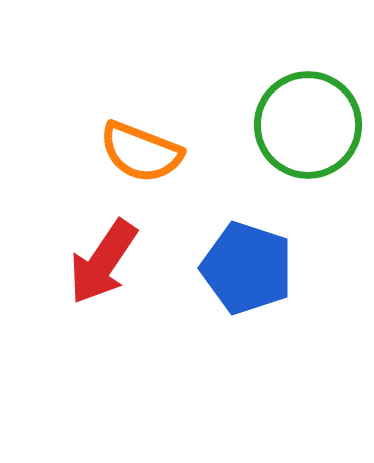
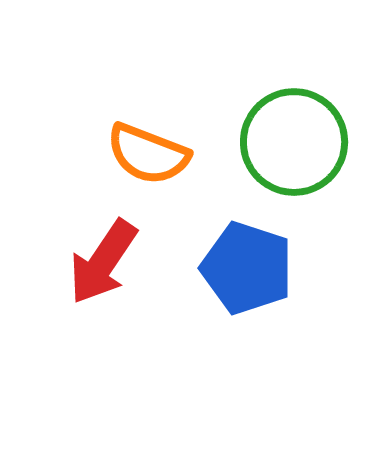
green circle: moved 14 px left, 17 px down
orange semicircle: moved 7 px right, 2 px down
